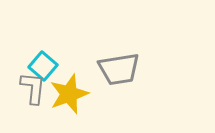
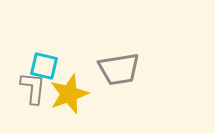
cyan square: moved 1 px right; rotated 28 degrees counterclockwise
